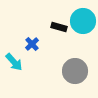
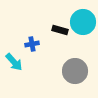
cyan circle: moved 1 px down
black rectangle: moved 1 px right, 3 px down
blue cross: rotated 32 degrees clockwise
